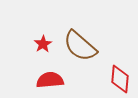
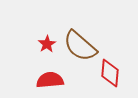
red star: moved 4 px right
red diamond: moved 10 px left, 6 px up
